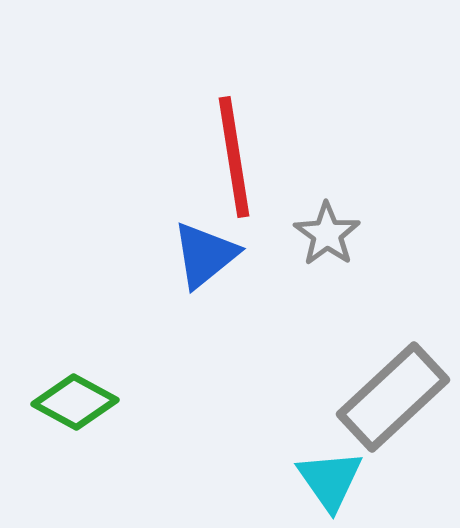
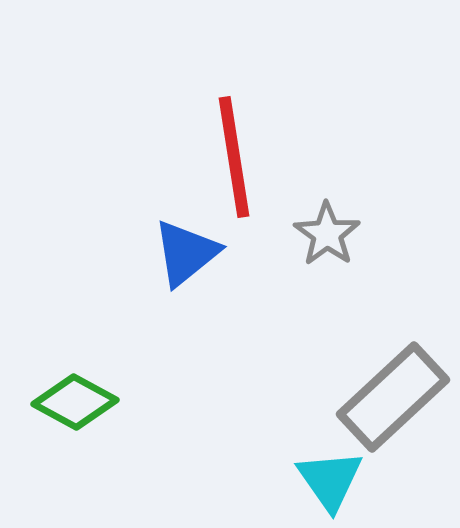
blue triangle: moved 19 px left, 2 px up
